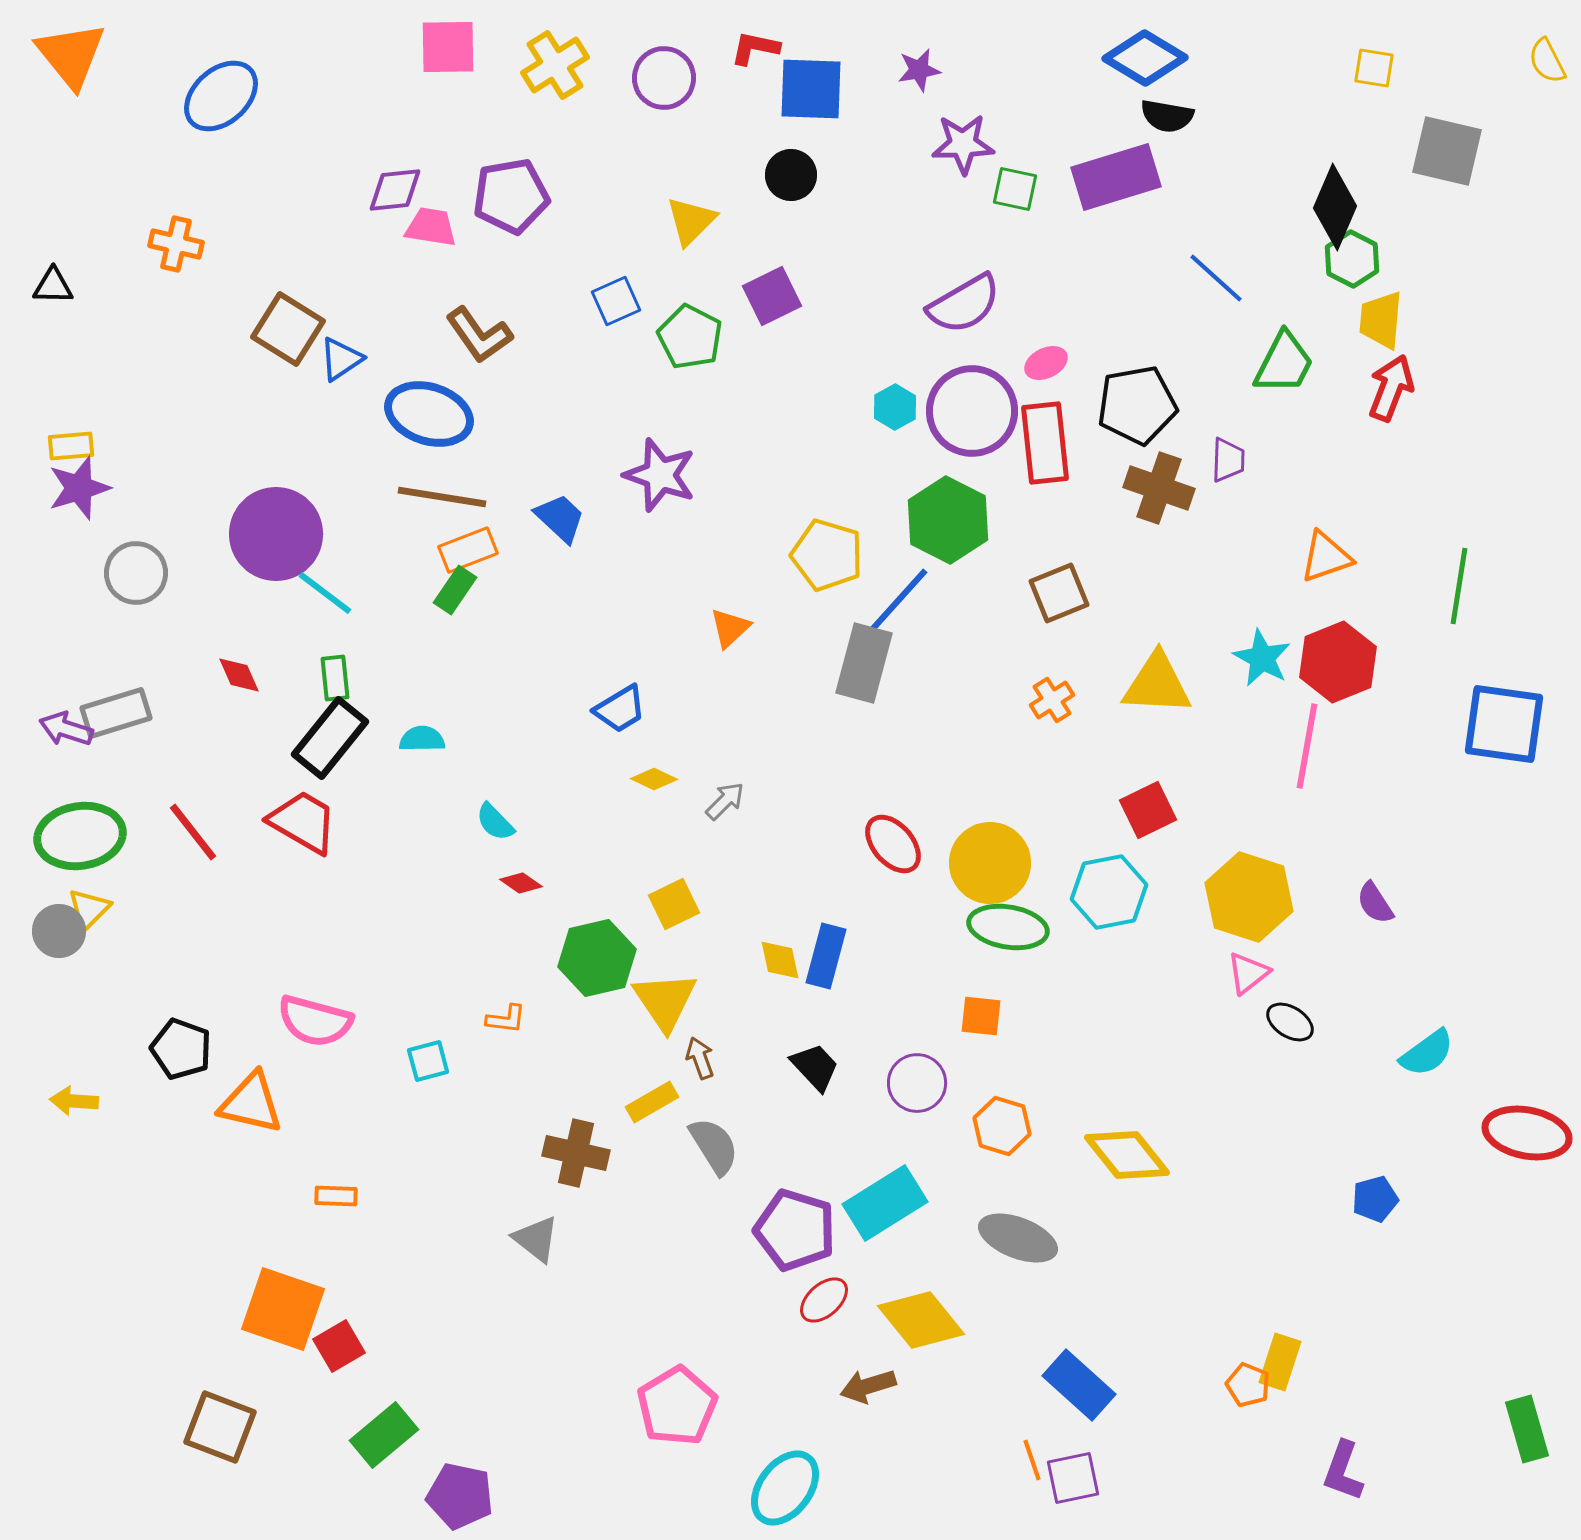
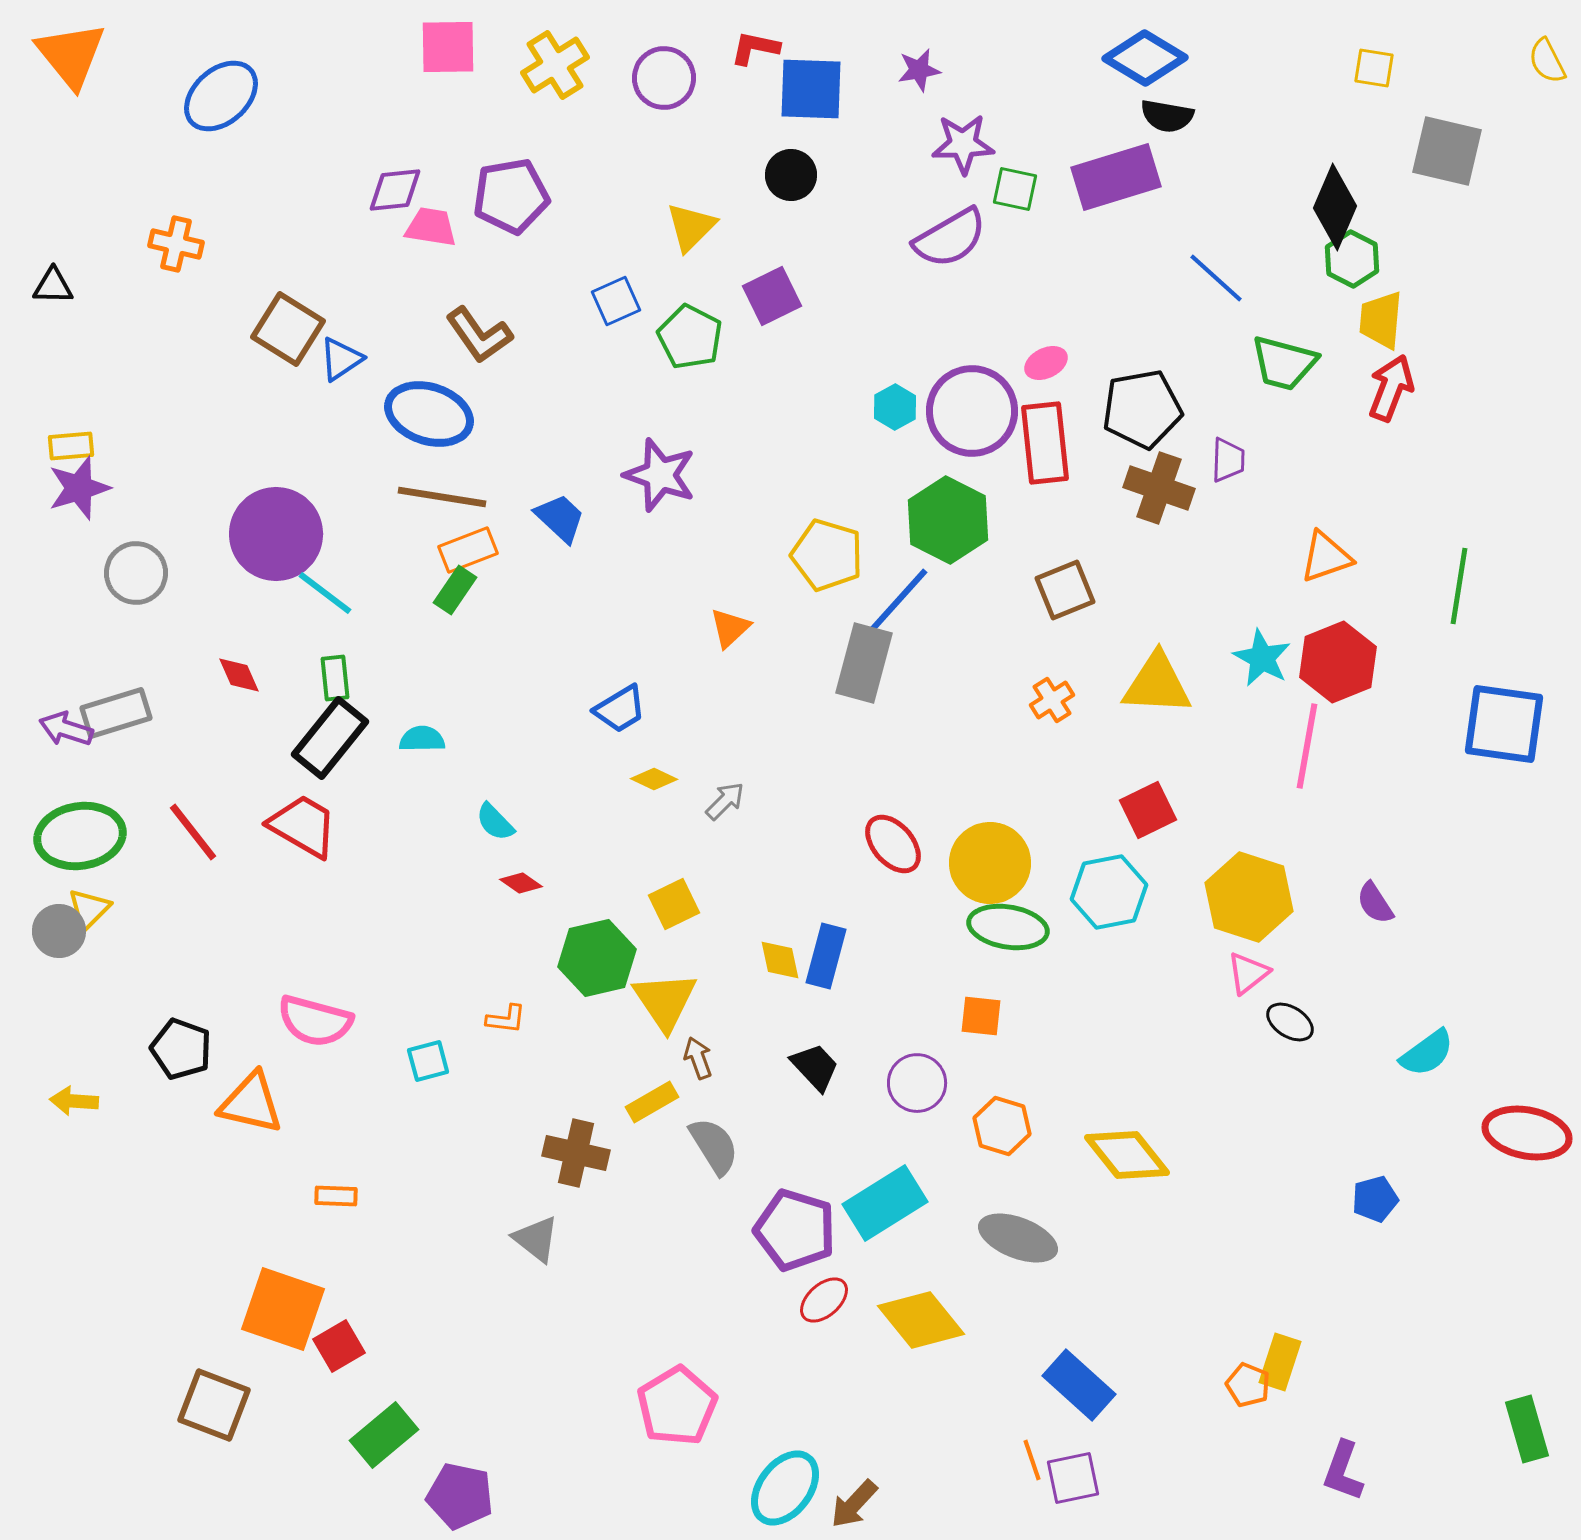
yellow triangle at (691, 221): moved 6 px down
purple semicircle at (964, 304): moved 14 px left, 66 px up
green trapezoid at (1284, 363): rotated 78 degrees clockwise
black pentagon at (1137, 405): moved 5 px right, 4 px down
brown square at (1059, 593): moved 6 px right, 3 px up
red trapezoid at (303, 822): moved 4 px down
brown arrow at (700, 1058): moved 2 px left
brown arrow at (868, 1386): moved 14 px left, 118 px down; rotated 30 degrees counterclockwise
brown square at (220, 1427): moved 6 px left, 22 px up
